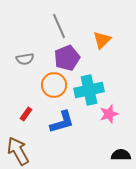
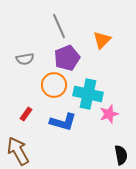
cyan cross: moved 1 px left, 4 px down; rotated 24 degrees clockwise
blue L-shape: moved 1 px right; rotated 32 degrees clockwise
black semicircle: rotated 78 degrees clockwise
